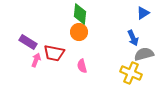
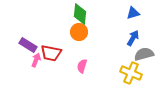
blue triangle: moved 10 px left; rotated 16 degrees clockwise
blue arrow: rotated 126 degrees counterclockwise
purple rectangle: moved 3 px down
red trapezoid: moved 3 px left
pink semicircle: rotated 32 degrees clockwise
